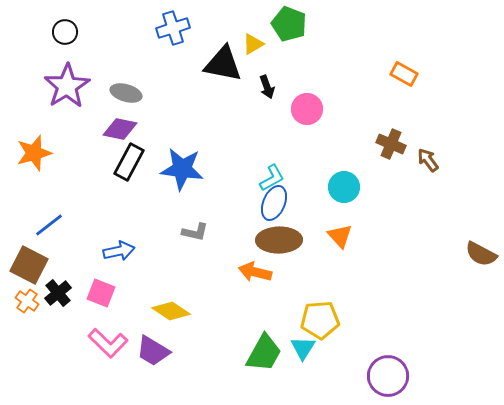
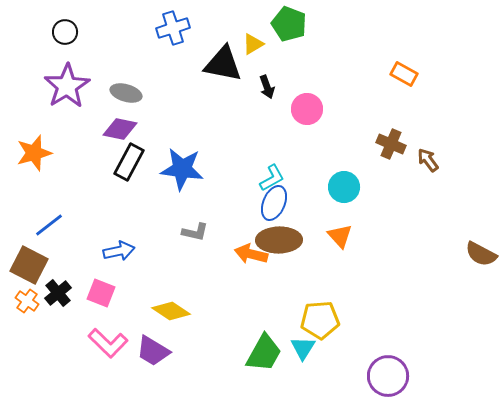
orange arrow: moved 4 px left, 18 px up
